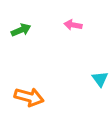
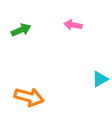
cyan triangle: rotated 36 degrees clockwise
